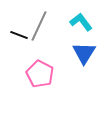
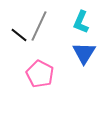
cyan L-shape: rotated 120 degrees counterclockwise
black line: rotated 18 degrees clockwise
